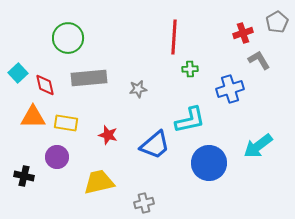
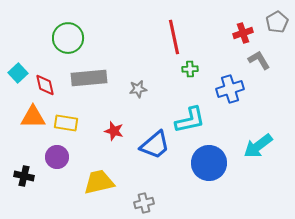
red line: rotated 16 degrees counterclockwise
red star: moved 6 px right, 4 px up
